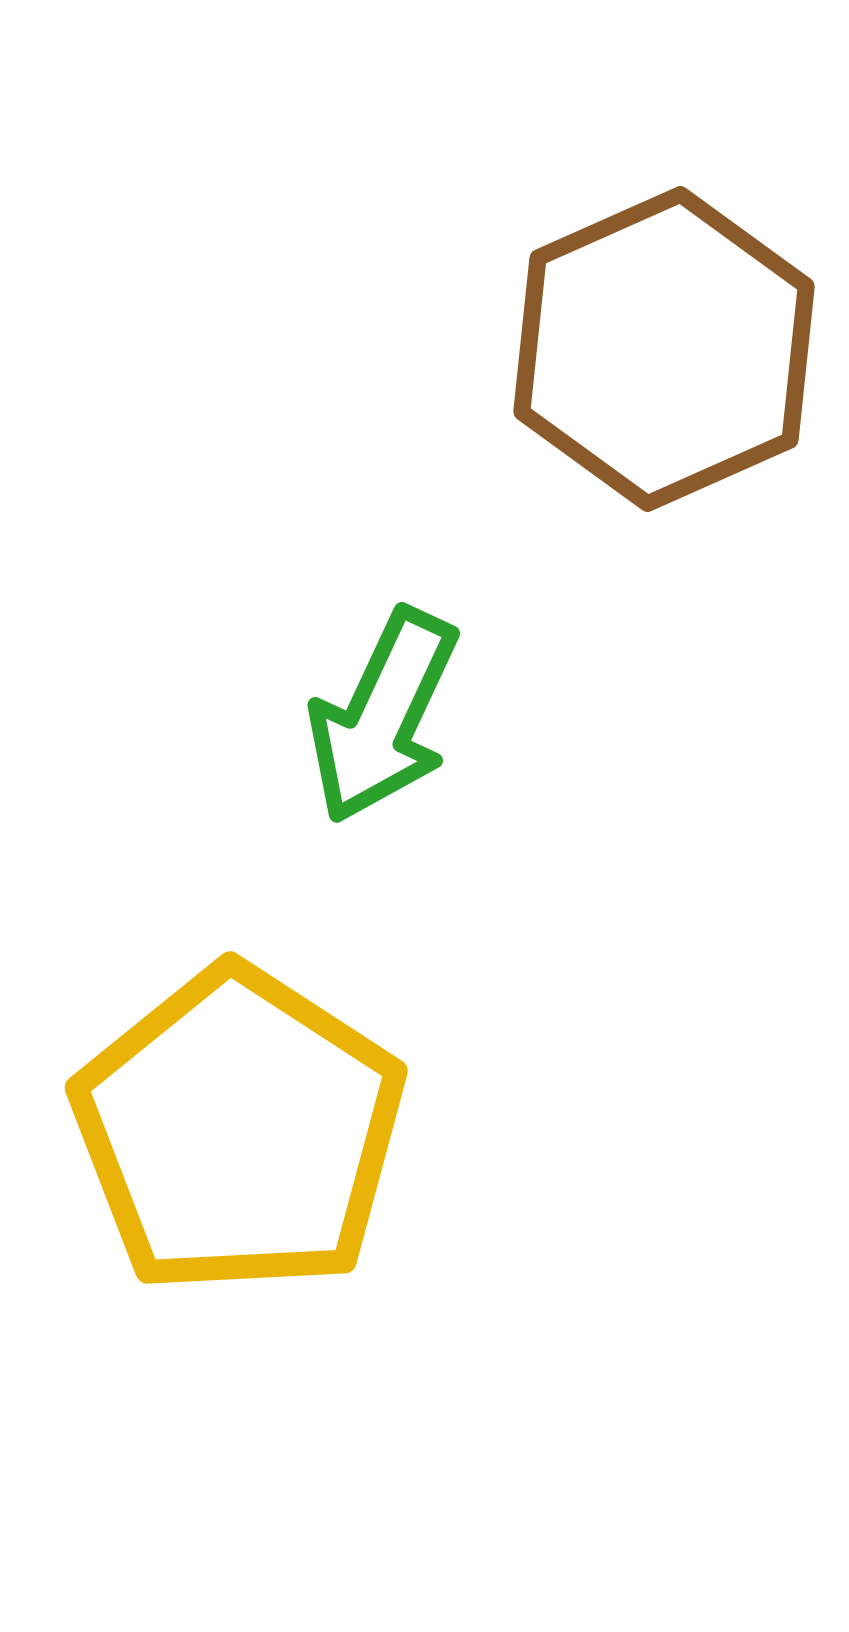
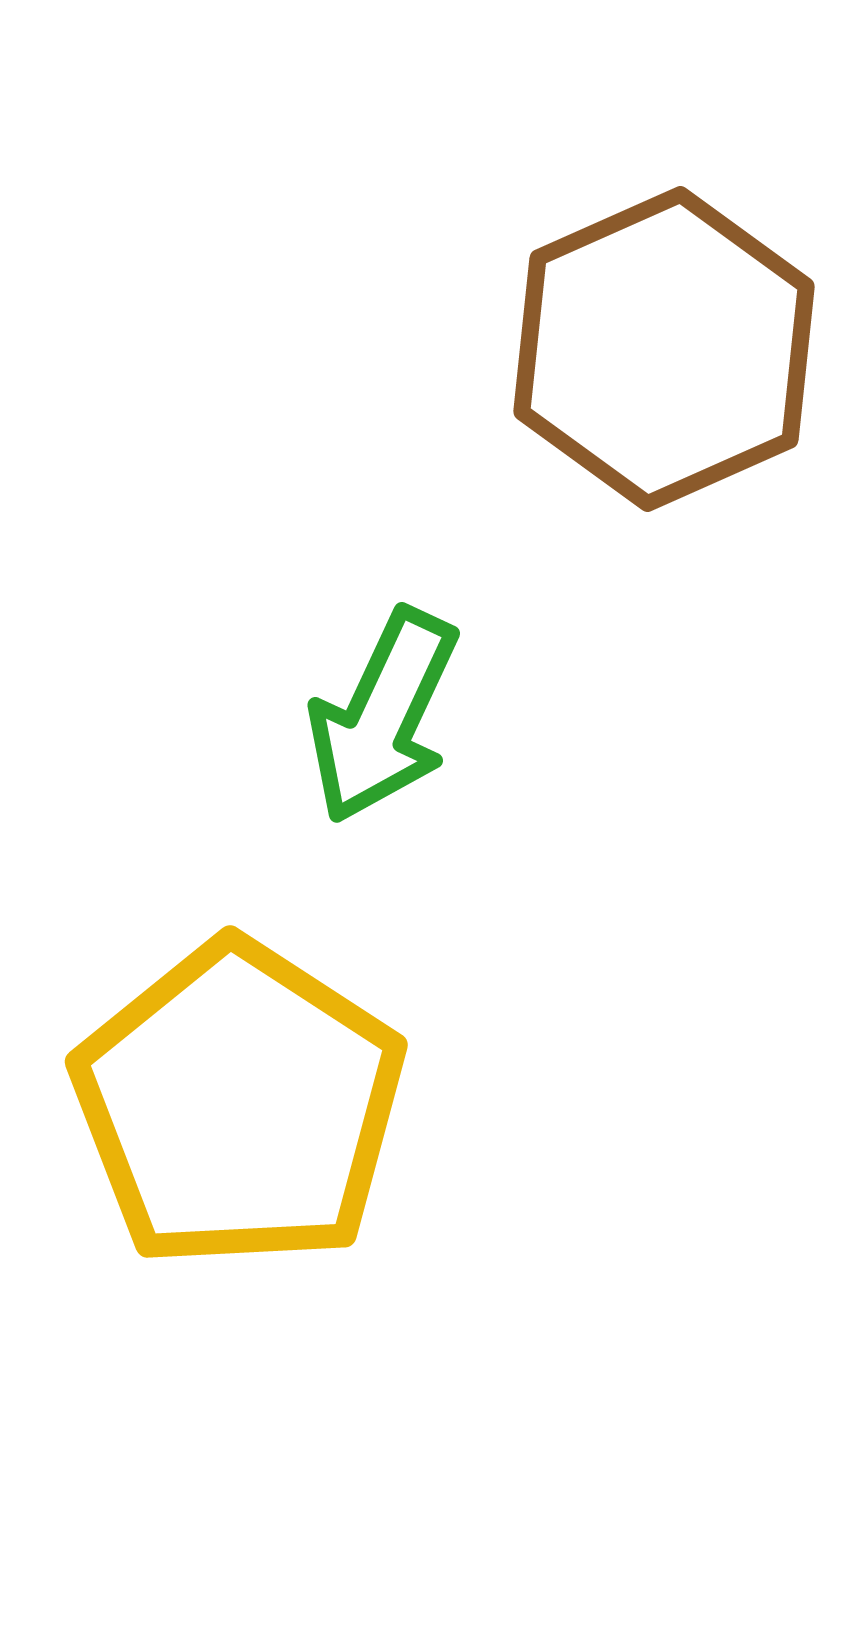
yellow pentagon: moved 26 px up
